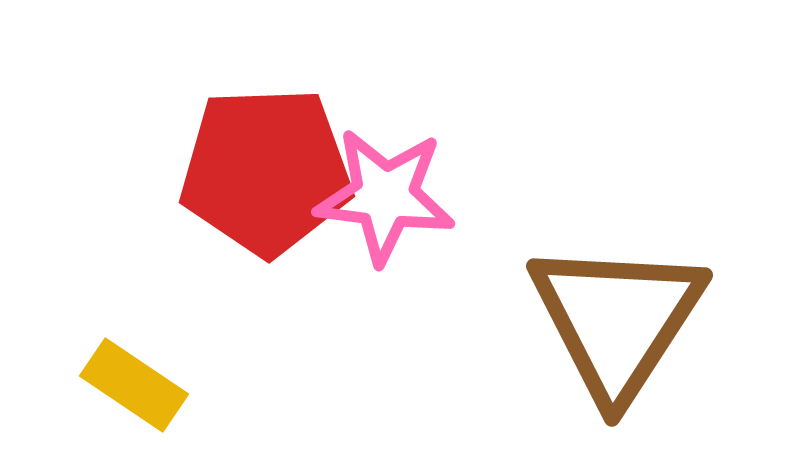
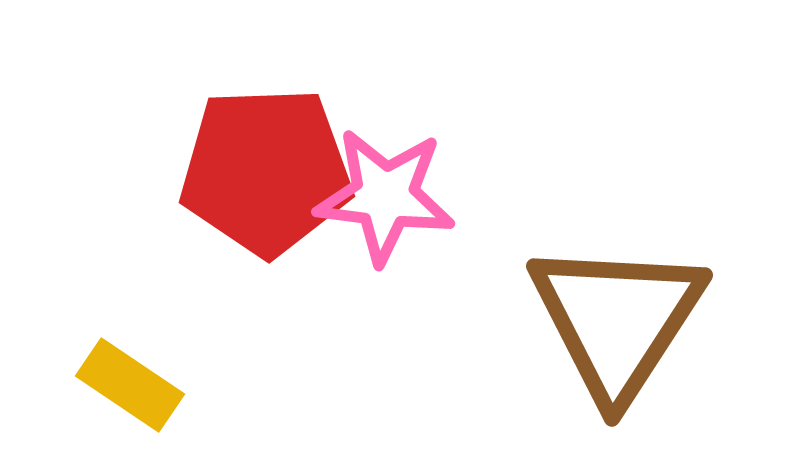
yellow rectangle: moved 4 px left
